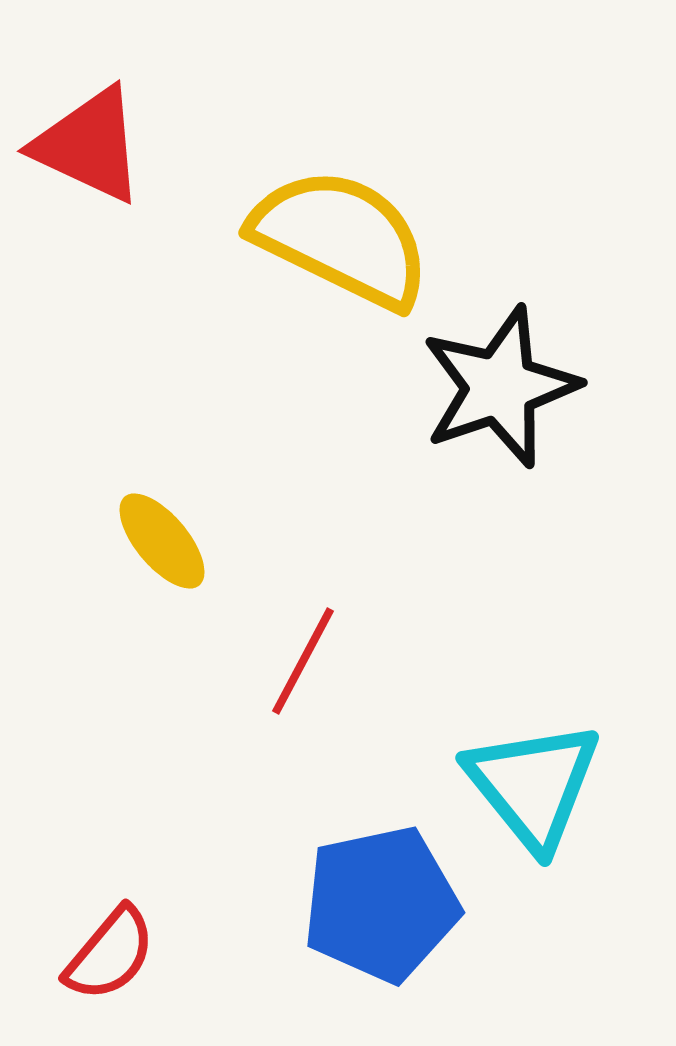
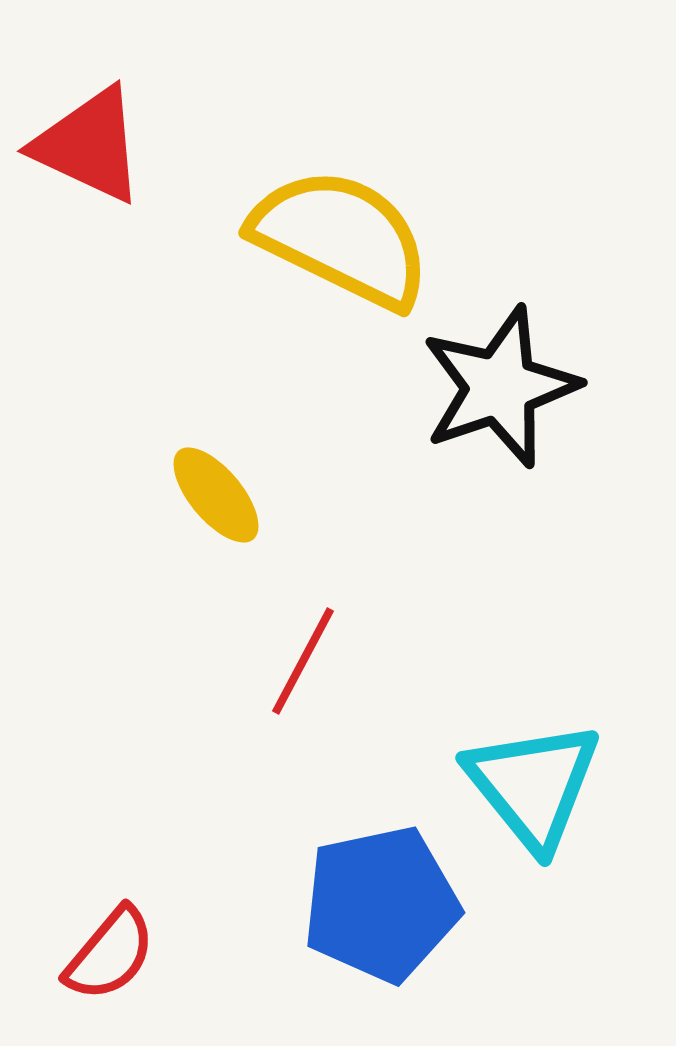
yellow ellipse: moved 54 px right, 46 px up
